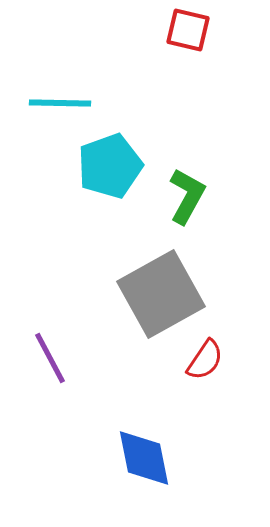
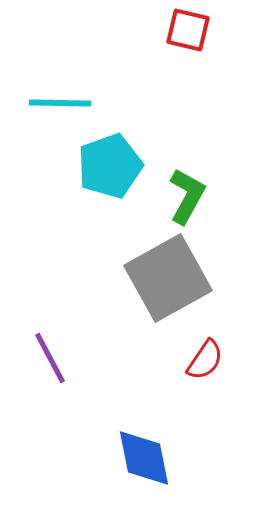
gray square: moved 7 px right, 16 px up
